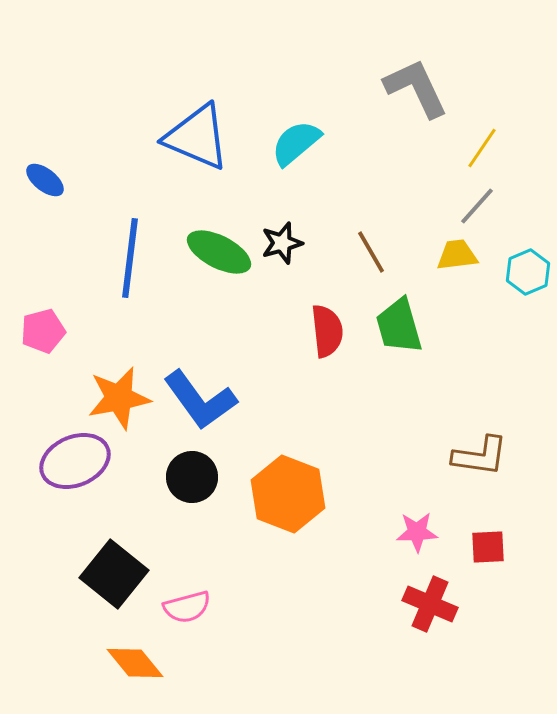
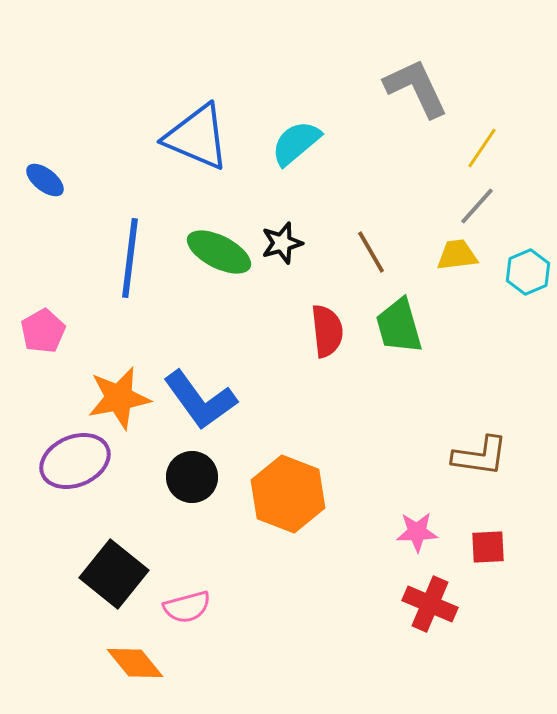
pink pentagon: rotated 15 degrees counterclockwise
